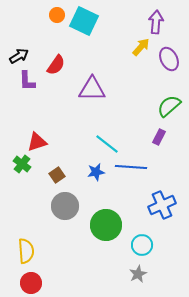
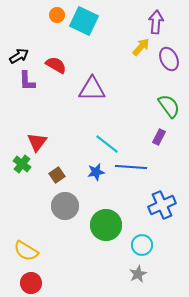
red semicircle: rotated 95 degrees counterclockwise
green semicircle: rotated 95 degrees clockwise
red triangle: rotated 35 degrees counterclockwise
yellow semicircle: rotated 125 degrees clockwise
